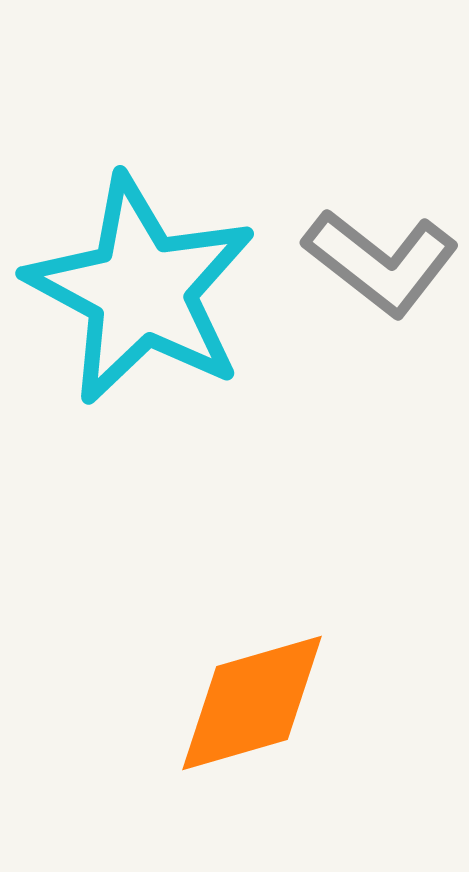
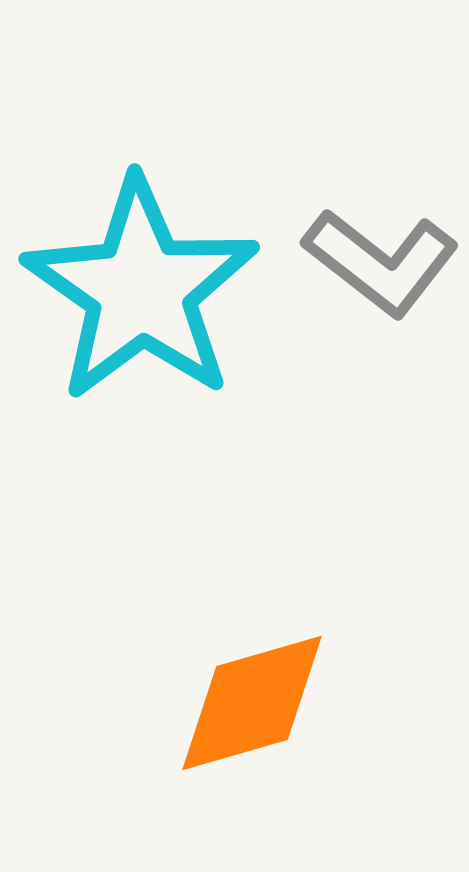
cyan star: rotated 7 degrees clockwise
